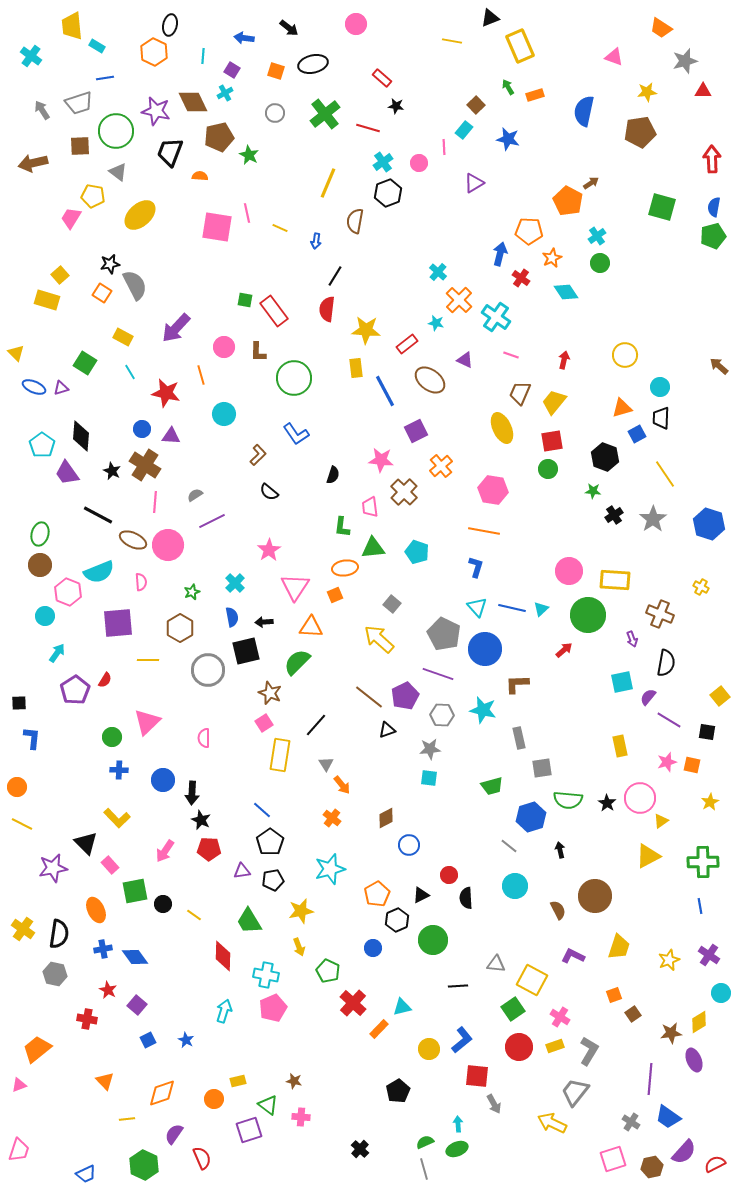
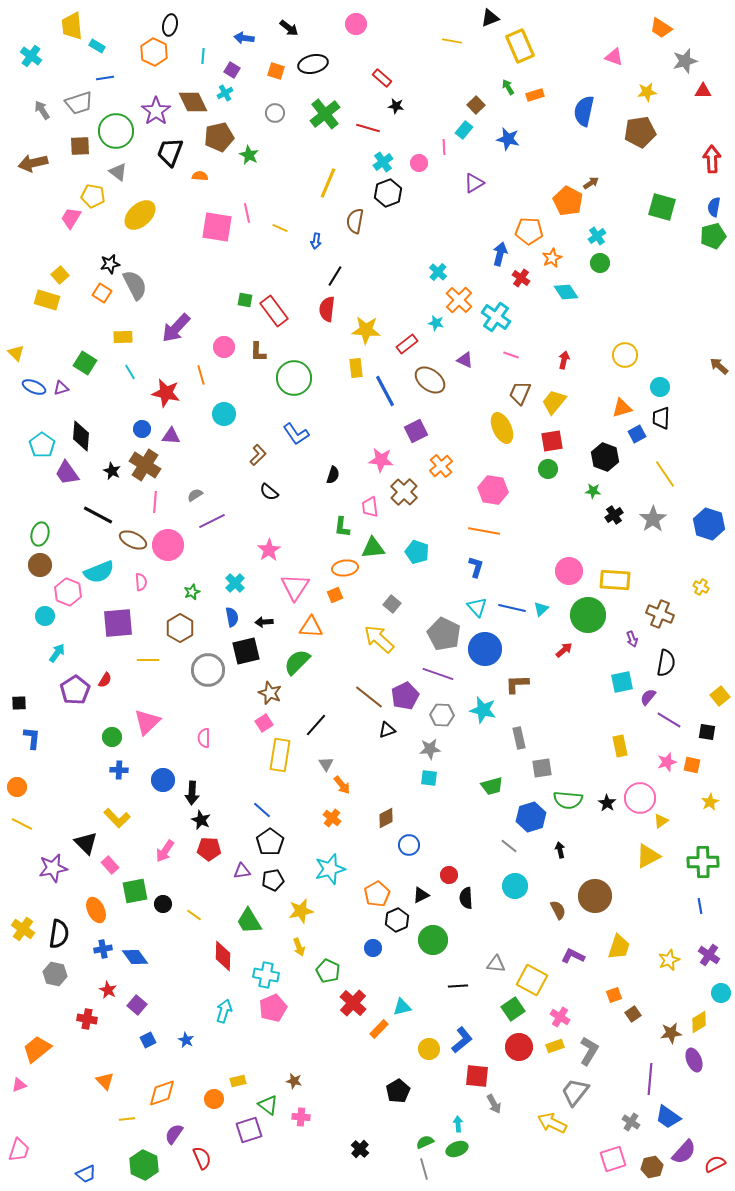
purple star at (156, 111): rotated 24 degrees clockwise
yellow rectangle at (123, 337): rotated 30 degrees counterclockwise
